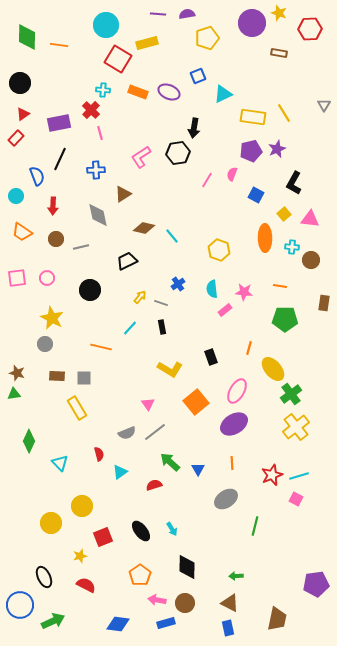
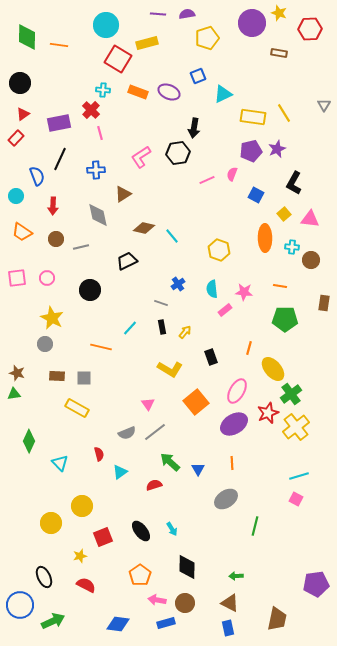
pink line at (207, 180): rotated 35 degrees clockwise
yellow arrow at (140, 297): moved 45 px right, 35 px down
yellow rectangle at (77, 408): rotated 30 degrees counterclockwise
red star at (272, 475): moved 4 px left, 62 px up
